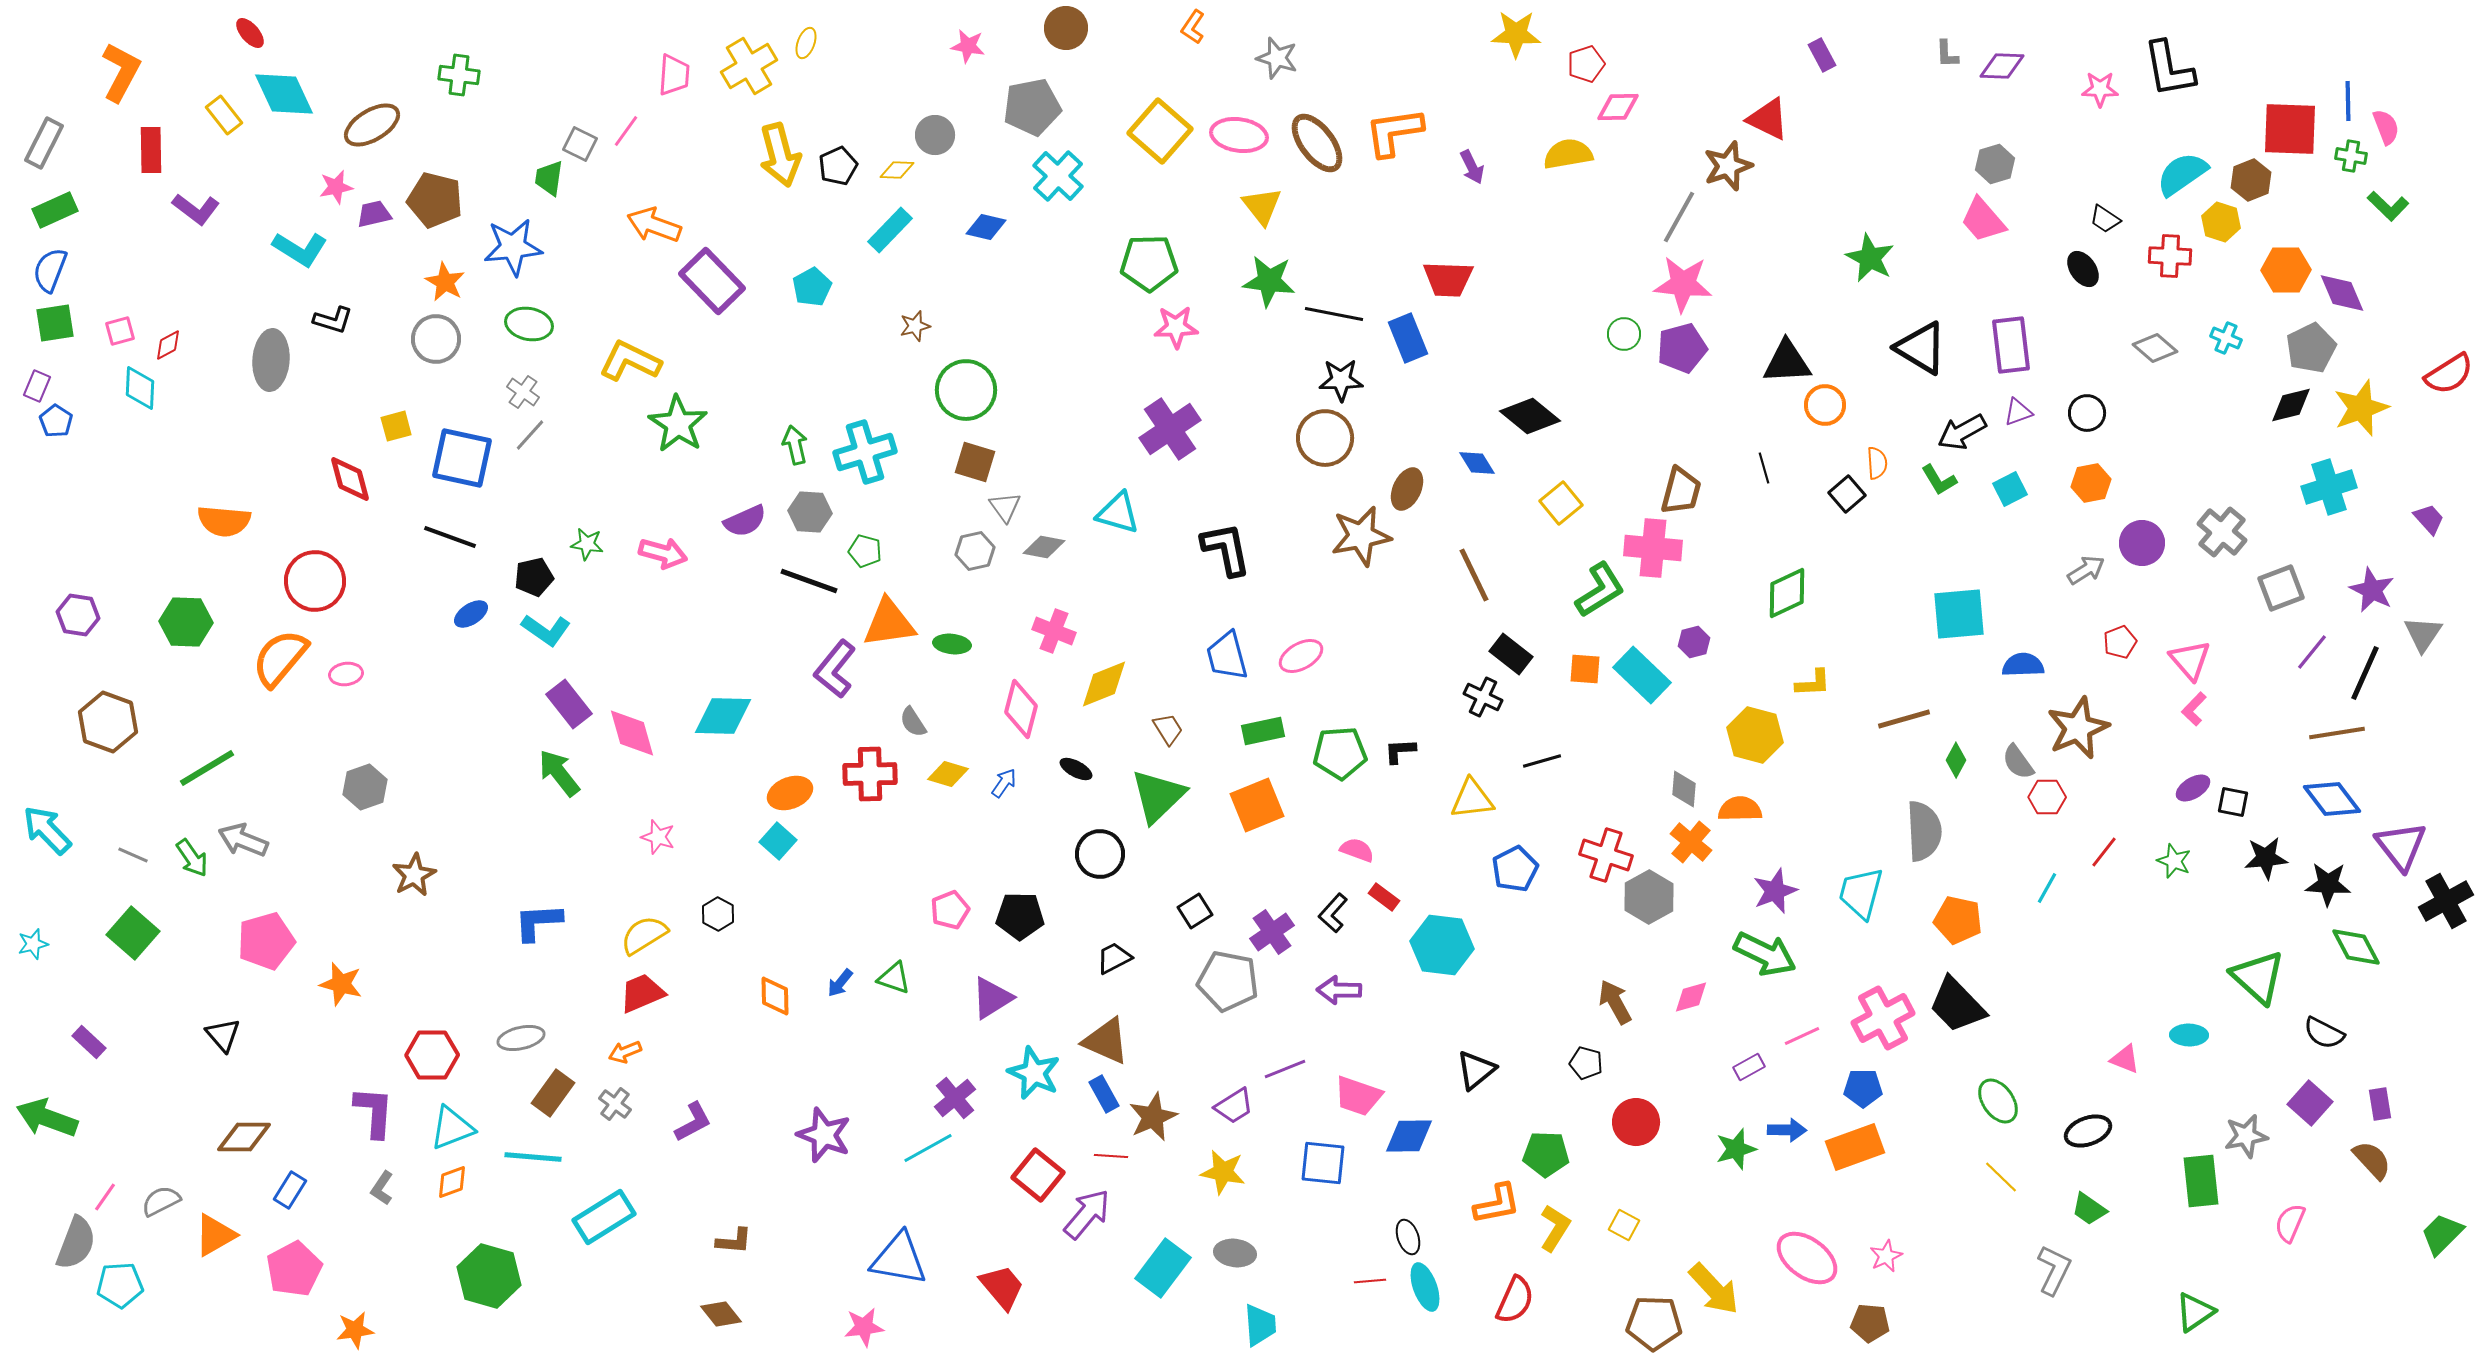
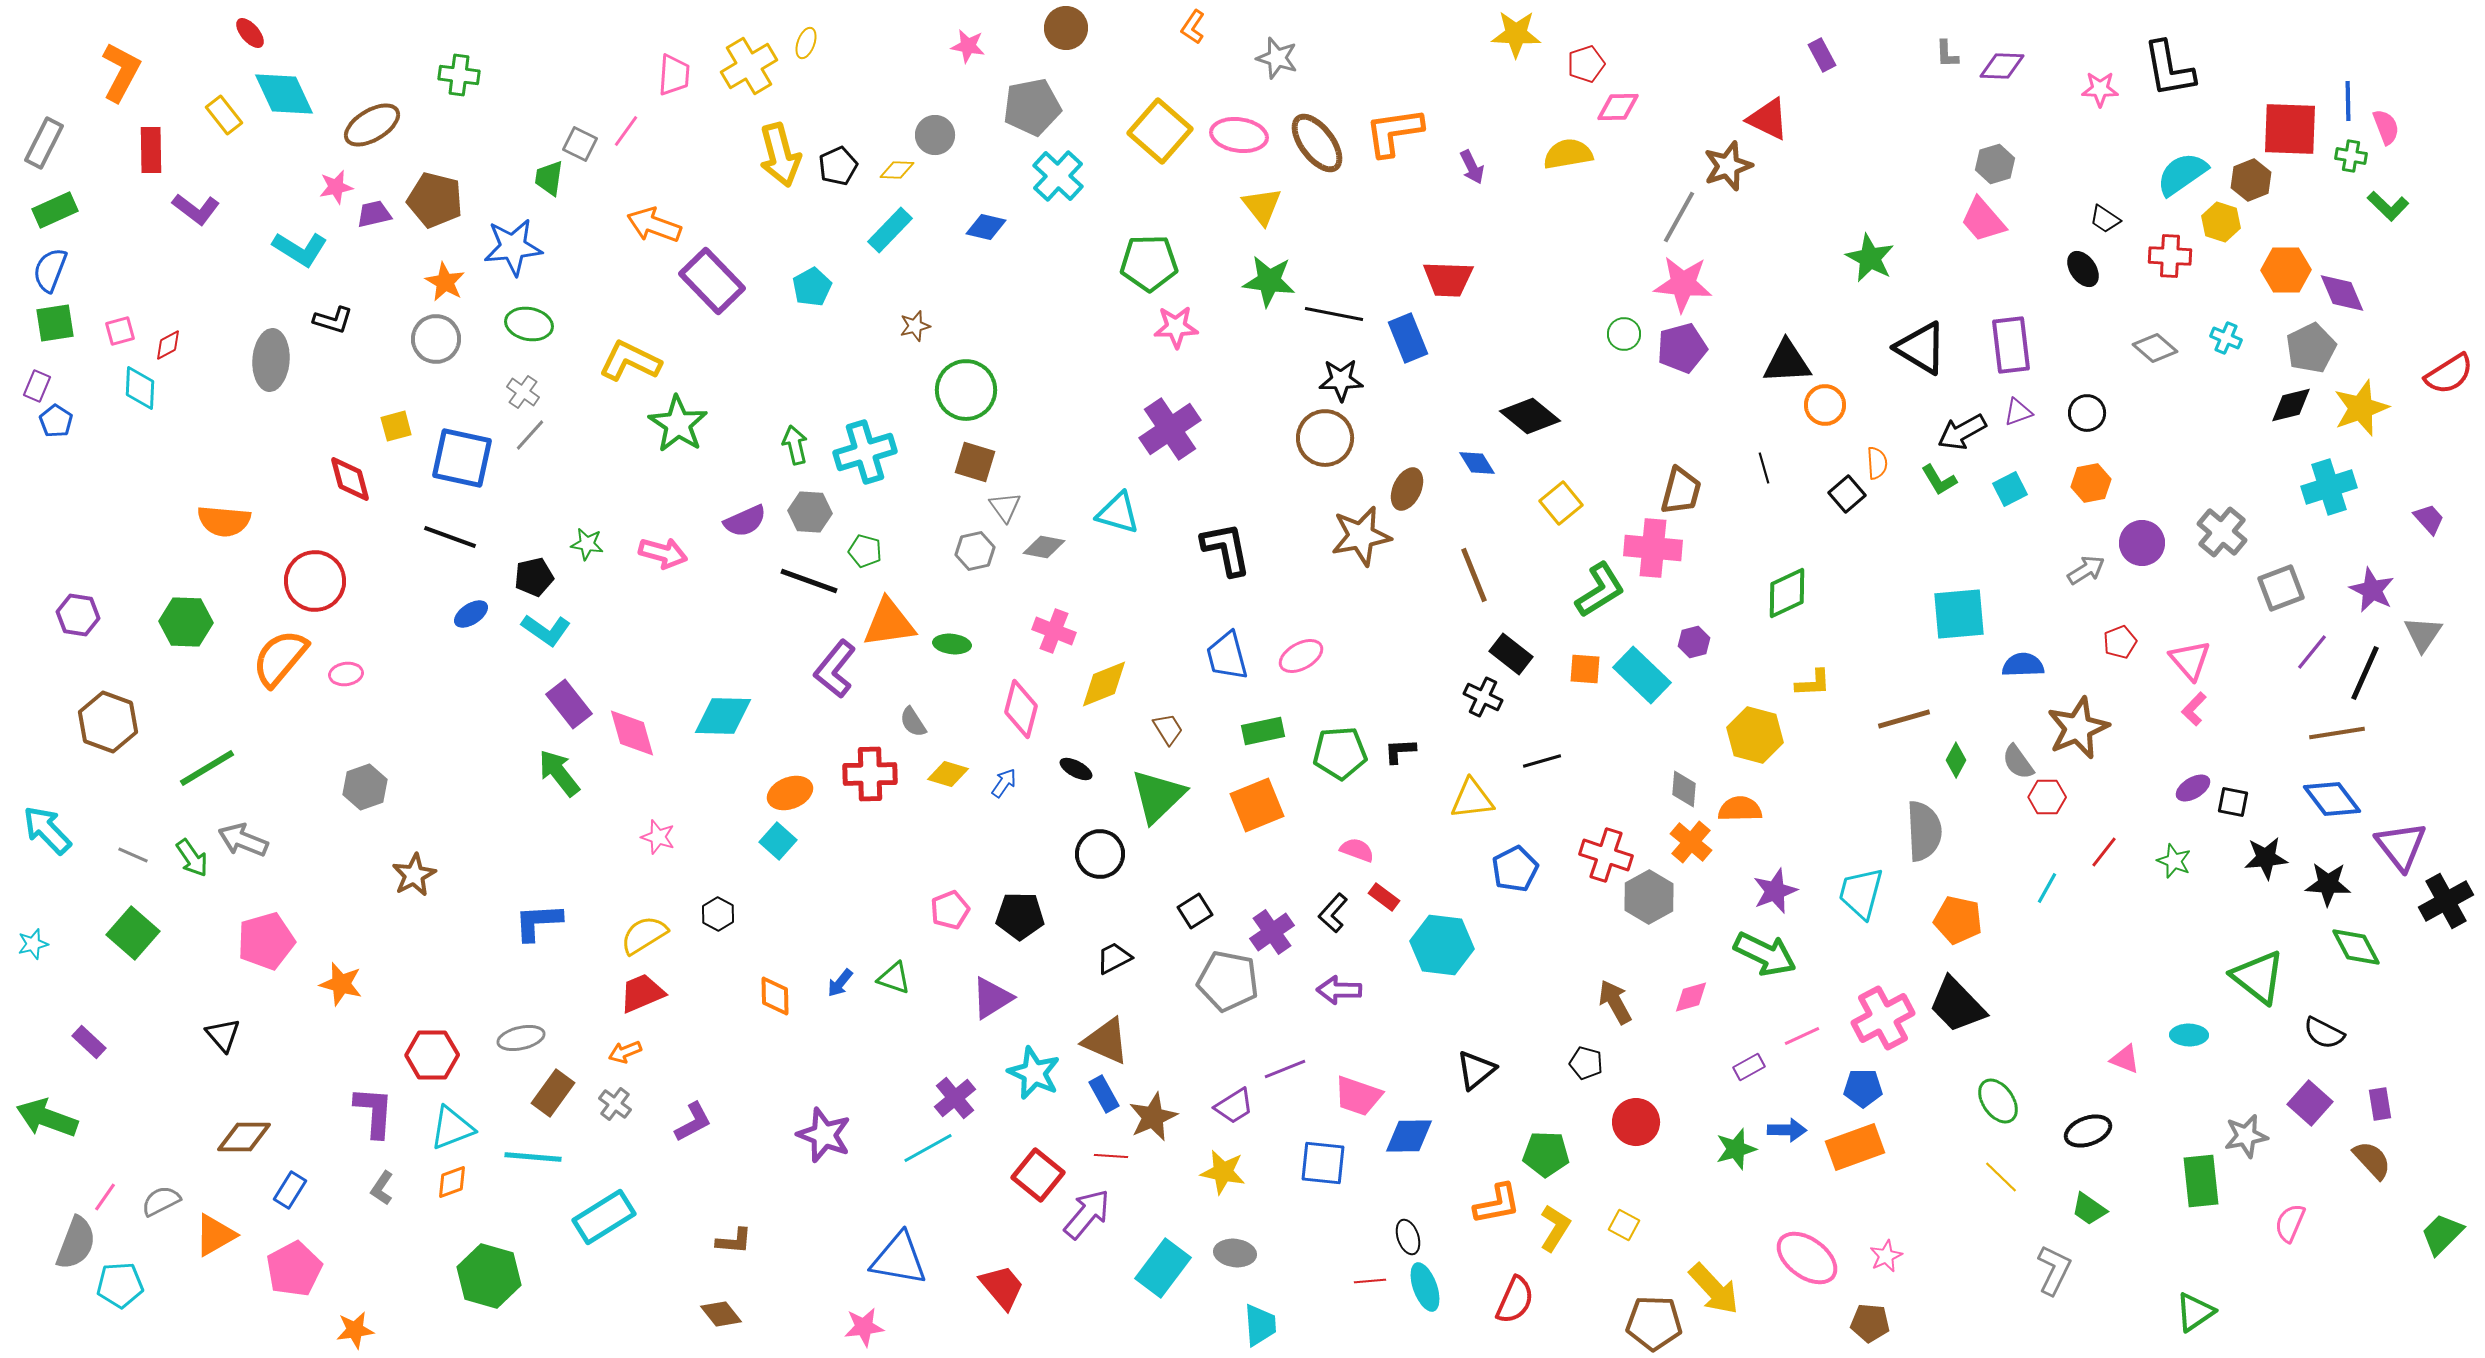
brown line at (1474, 575): rotated 4 degrees clockwise
green triangle at (2258, 977): rotated 4 degrees counterclockwise
